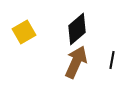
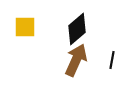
yellow square: moved 1 px right, 5 px up; rotated 30 degrees clockwise
brown arrow: moved 2 px up
